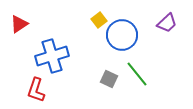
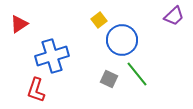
purple trapezoid: moved 7 px right, 7 px up
blue circle: moved 5 px down
